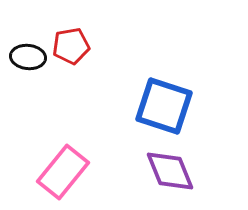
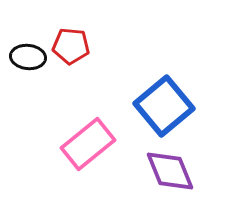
red pentagon: rotated 15 degrees clockwise
blue square: rotated 32 degrees clockwise
pink rectangle: moved 25 px right, 28 px up; rotated 12 degrees clockwise
